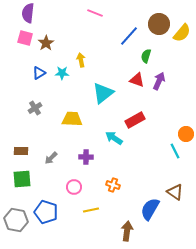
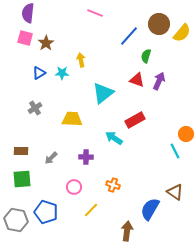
yellow line: rotated 35 degrees counterclockwise
